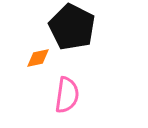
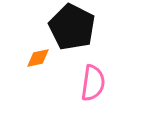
pink semicircle: moved 26 px right, 12 px up
